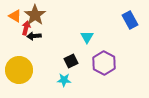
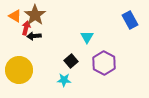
black square: rotated 16 degrees counterclockwise
